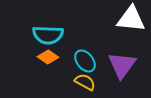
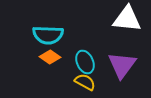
white triangle: moved 4 px left
orange diamond: moved 2 px right
cyan ellipse: moved 1 px down; rotated 15 degrees clockwise
